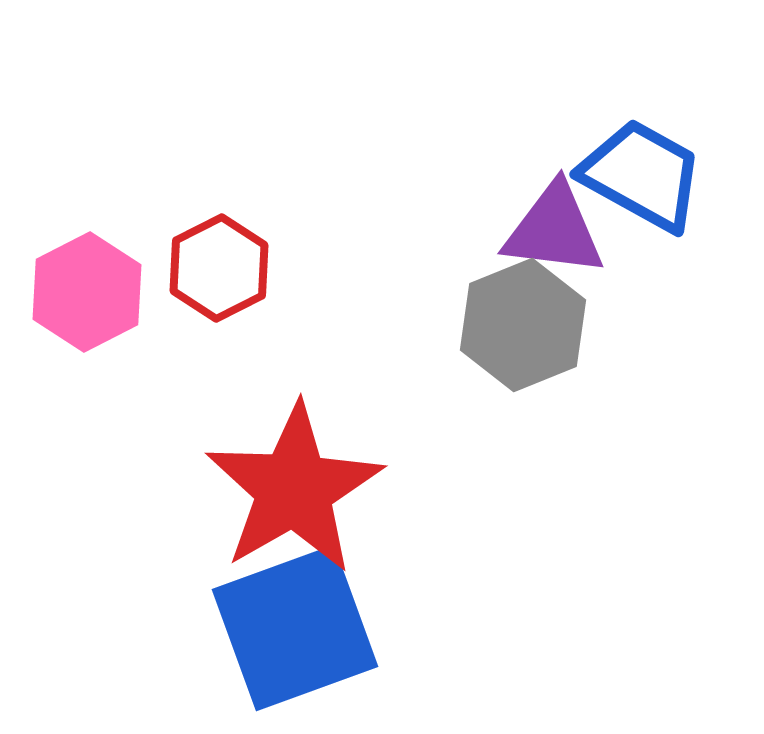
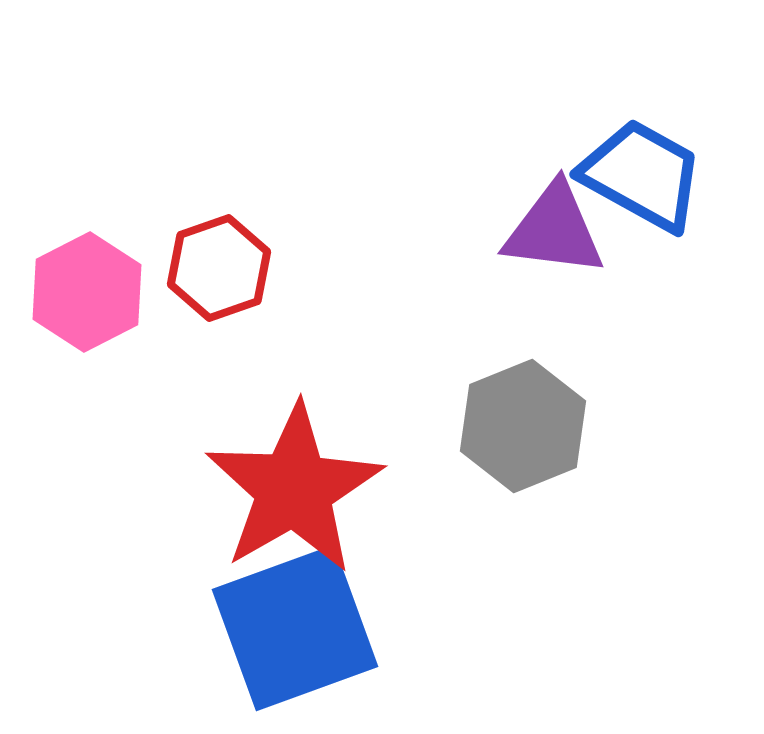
red hexagon: rotated 8 degrees clockwise
gray hexagon: moved 101 px down
